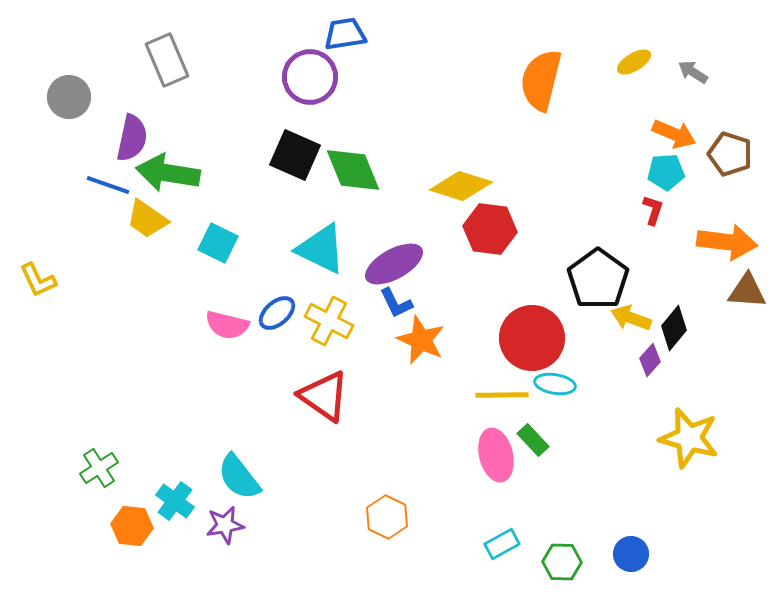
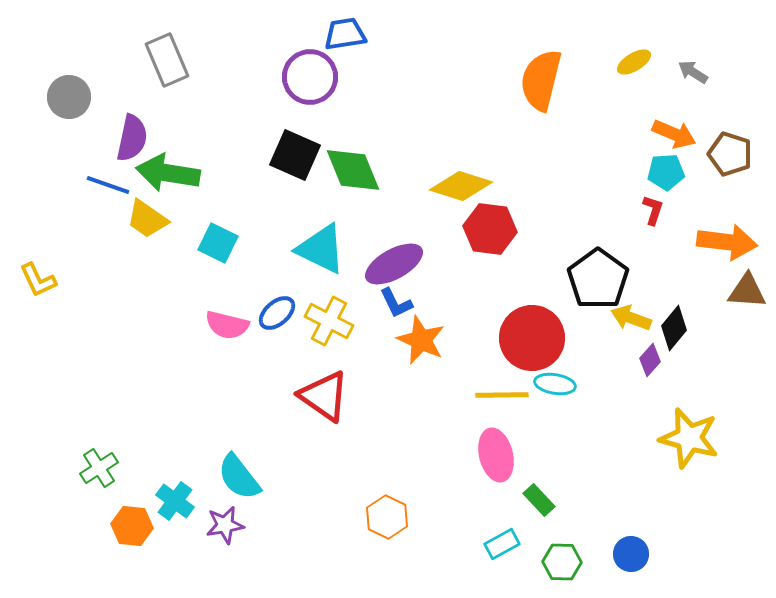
green rectangle at (533, 440): moved 6 px right, 60 px down
